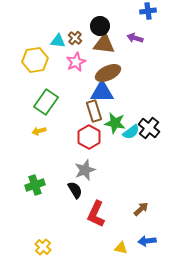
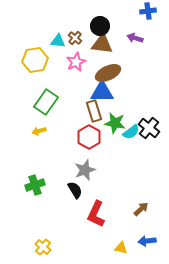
brown triangle: moved 2 px left
